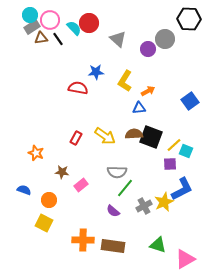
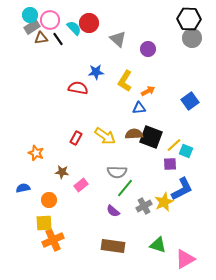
gray circle: moved 27 px right, 1 px up
blue semicircle: moved 1 px left, 2 px up; rotated 32 degrees counterclockwise
yellow square: rotated 30 degrees counterclockwise
orange cross: moved 30 px left; rotated 25 degrees counterclockwise
